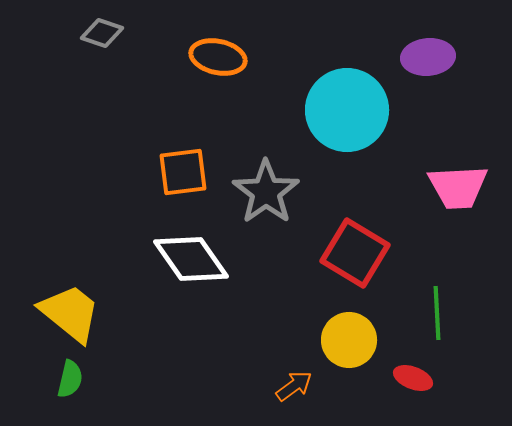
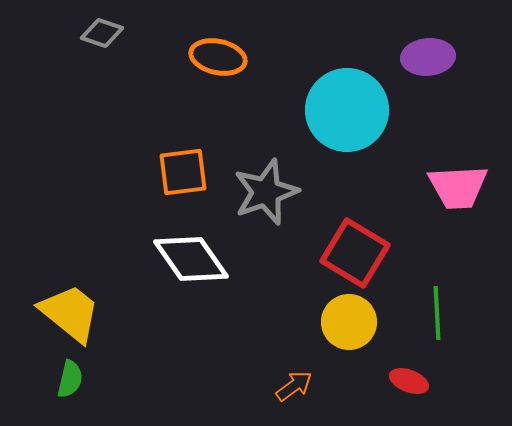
gray star: rotated 16 degrees clockwise
yellow circle: moved 18 px up
red ellipse: moved 4 px left, 3 px down
